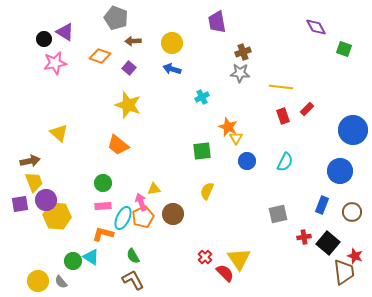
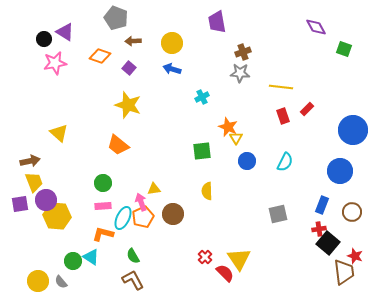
yellow semicircle at (207, 191): rotated 24 degrees counterclockwise
red cross at (304, 237): moved 15 px right, 8 px up
